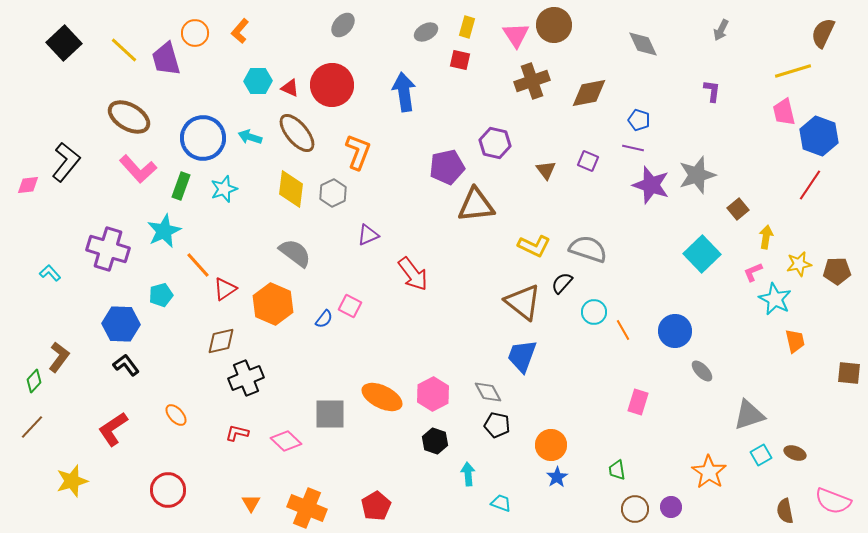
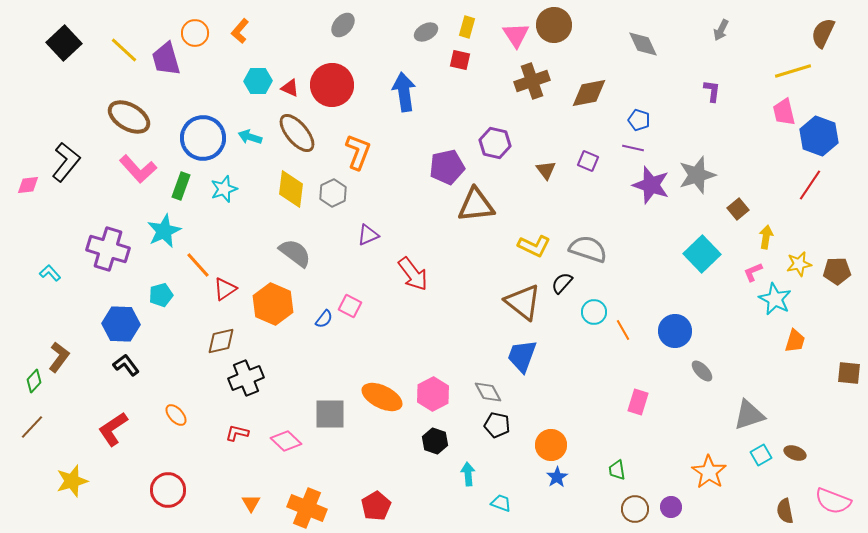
orange trapezoid at (795, 341): rotated 30 degrees clockwise
